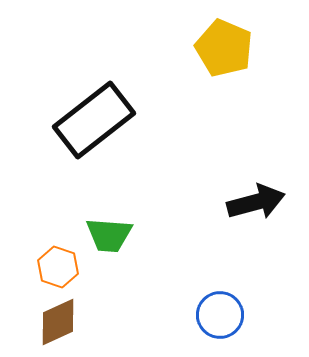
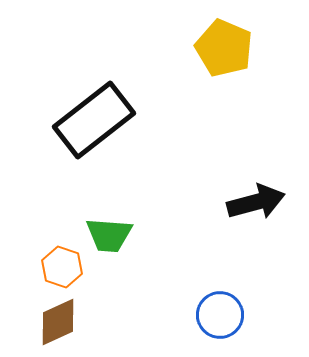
orange hexagon: moved 4 px right
